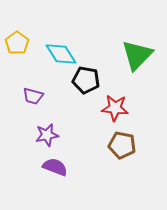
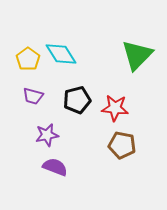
yellow pentagon: moved 11 px right, 16 px down
black pentagon: moved 9 px left, 20 px down; rotated 24 degrees counterclockwise
